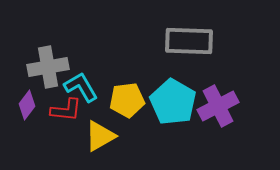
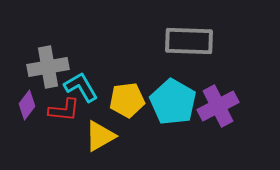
red L-shape: moved 2 px left
